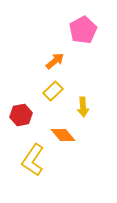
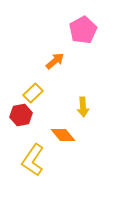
yellow rectangle: moved 20 px left, 2 px down
